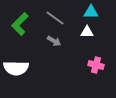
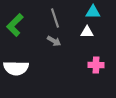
cyan triangle: moved 2 px right
gray line: rotated 36 degrees clockwise
green L-shape: moved 5 px left, 1 px down
pink cross: rotated 14 degrees counterclockwise
